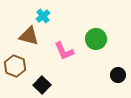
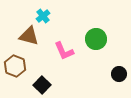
black circle: moved 1 px right, 1 px up
